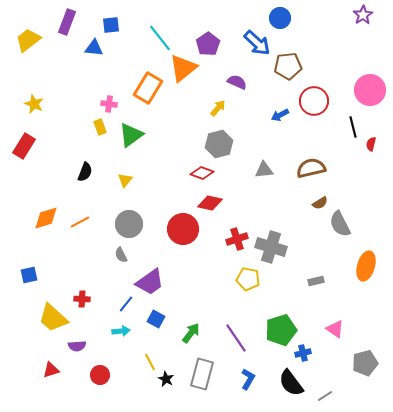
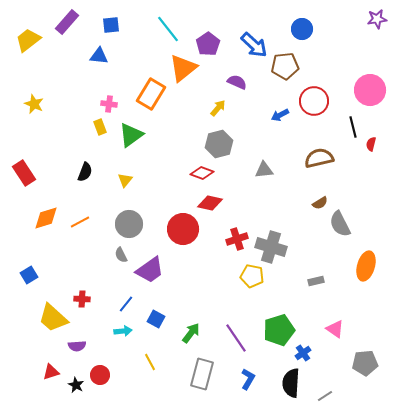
purple star at (363, 15): moved 14 px right, 4 px down; rotated 24 degrees clockwise
blue circle at (280, 18): moved 22 px right, 11 px down
purple rectangle at (67, 22): rotated 20 degrees clockwise
cyan line at (160, 38): moved 8 px right, 9 px up
blue arrow at (257, 43): moved 3 px left, 2 px down
blue triangle at (94, 48): moved 5 px right, 8 px down
brown pentagon at (288, 66): moved 3 px left
orange rectangle at (148, 88): moved 3 px right, 6 px down
red rectangle at (24, 146): moved 27 px down; rotated 65 degrees counterclockwise
brown semicircle at (311, 168): moved 8 px right, 10 px up
blue square at (29, 275): rotated 18 degrees counterclockwise
yellow pentagon at (248, 279): moved 4 px right, 3 px up
purple trapezoid at (150, 282): moved 12 px up
green pentagon at (281, 330): moved 2 px left
cyan arrow at (121, 331): moved 2 px right
blue cross at (303, 353): rotated 21 degrees counterclockwise
gray pentagon at (365, 363): rotated 10 degrees clockwise
red triangle at (51, 370): moved 2 px down
black star at (166, 379): moved 90 px left, 6 px down
black semicircle at (291, 383): rotated 40 degrees clockwise
